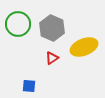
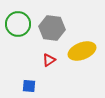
gray hexagon: rotated 15 degrees counterclockwise
yellow ellipse: moved 2 px left, 4 px down
red triangle: moved 3 px left, 2 px down
